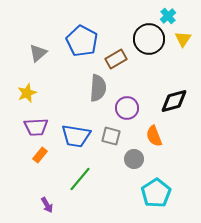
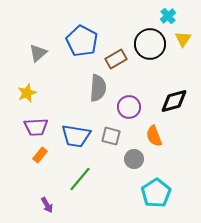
black circle: moved 1 px right, 5 px down
purple circle: moved 2 px right, 1 px up
